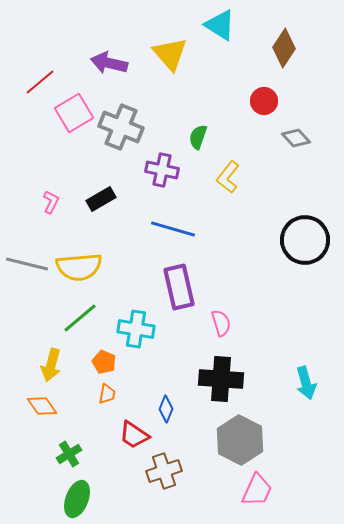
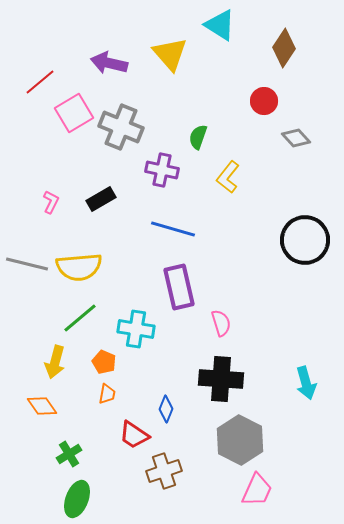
yellow arrow: moved 4 px right, 3 px up
